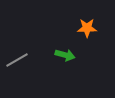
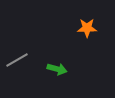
green arrow: moved 8 px left, 14 px down
